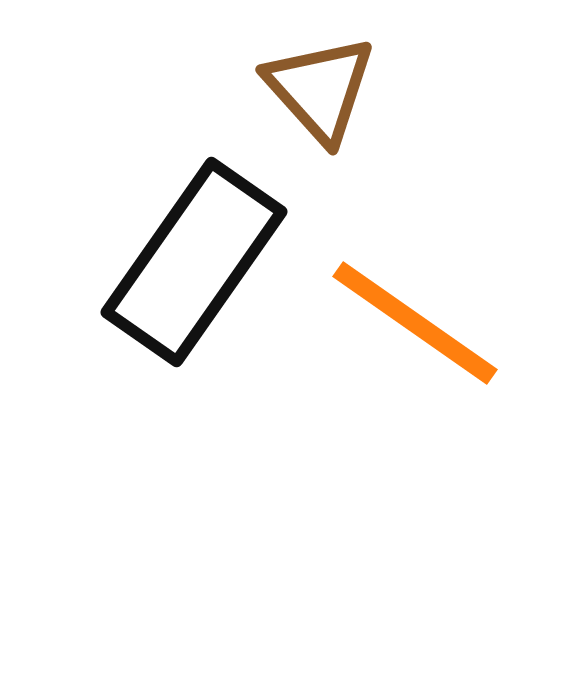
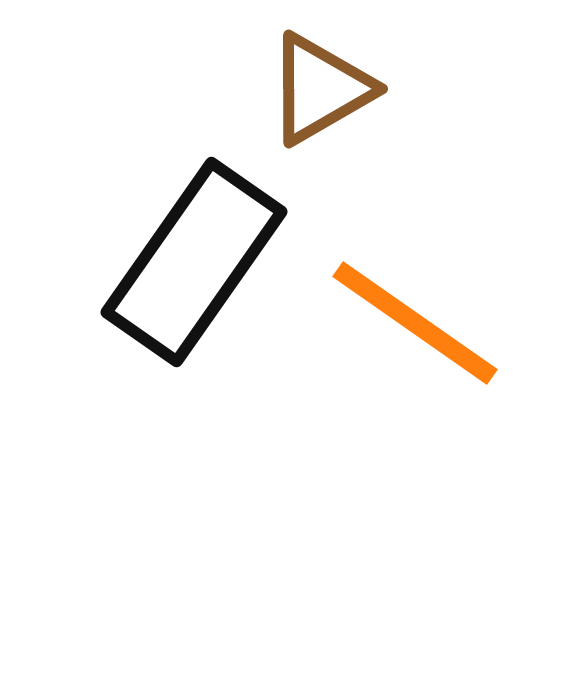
brown triangle: rotated 42 degrees clockwise
